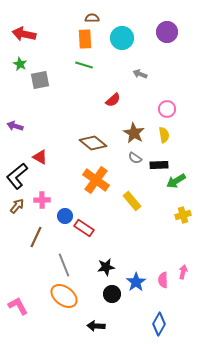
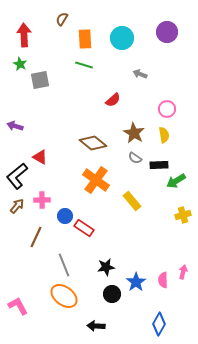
brown semicircle: moved 30 px left, 1 px down; rotated 56 degrees counterclockwise
red arrow: moved 1 px down; rotated 75 degrees clockwise
